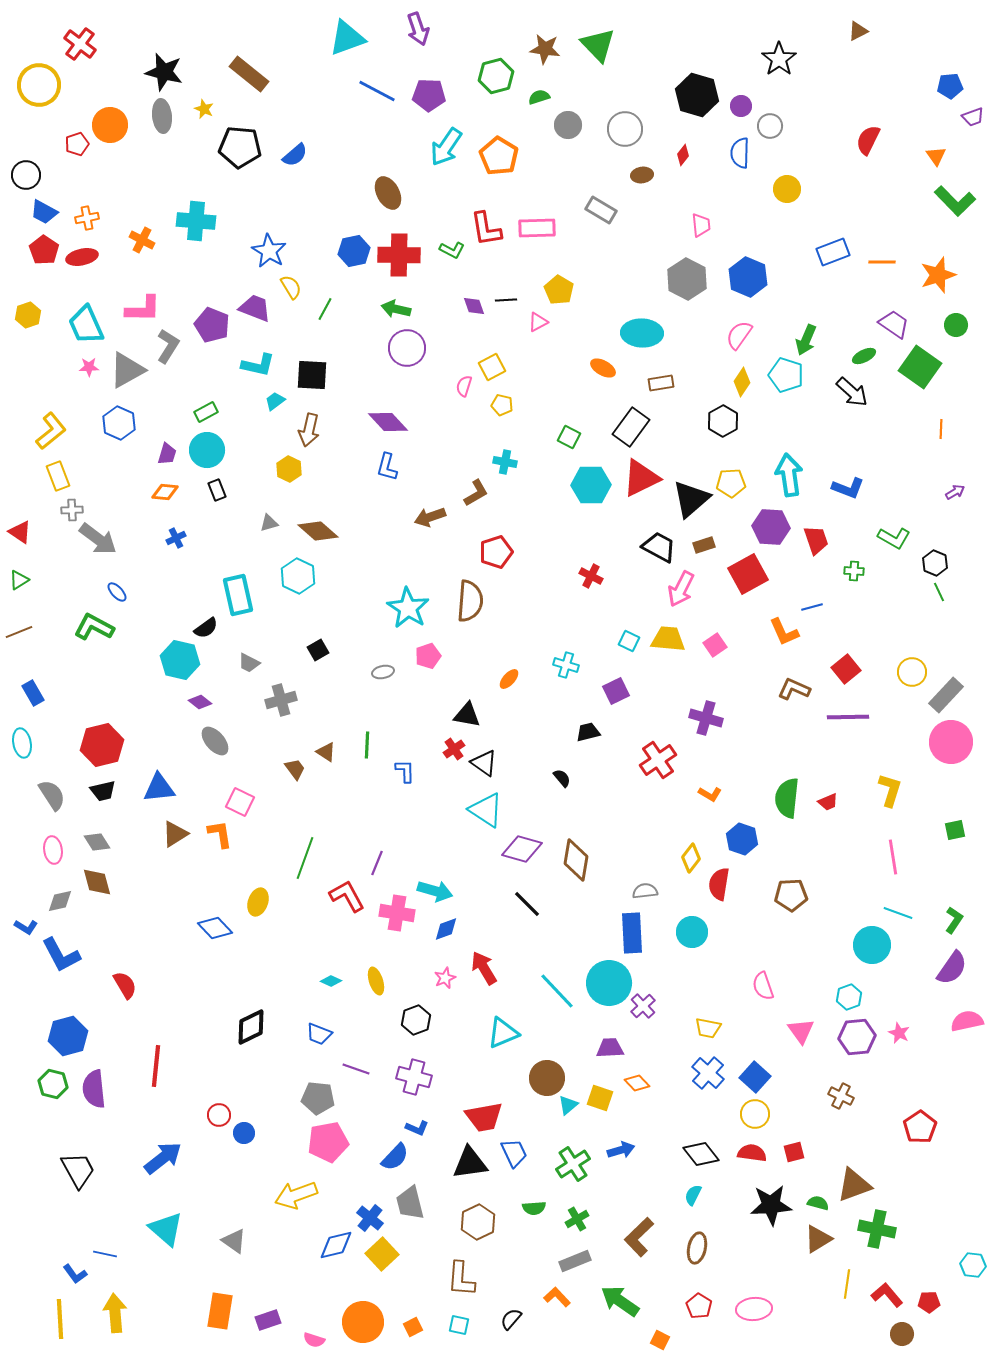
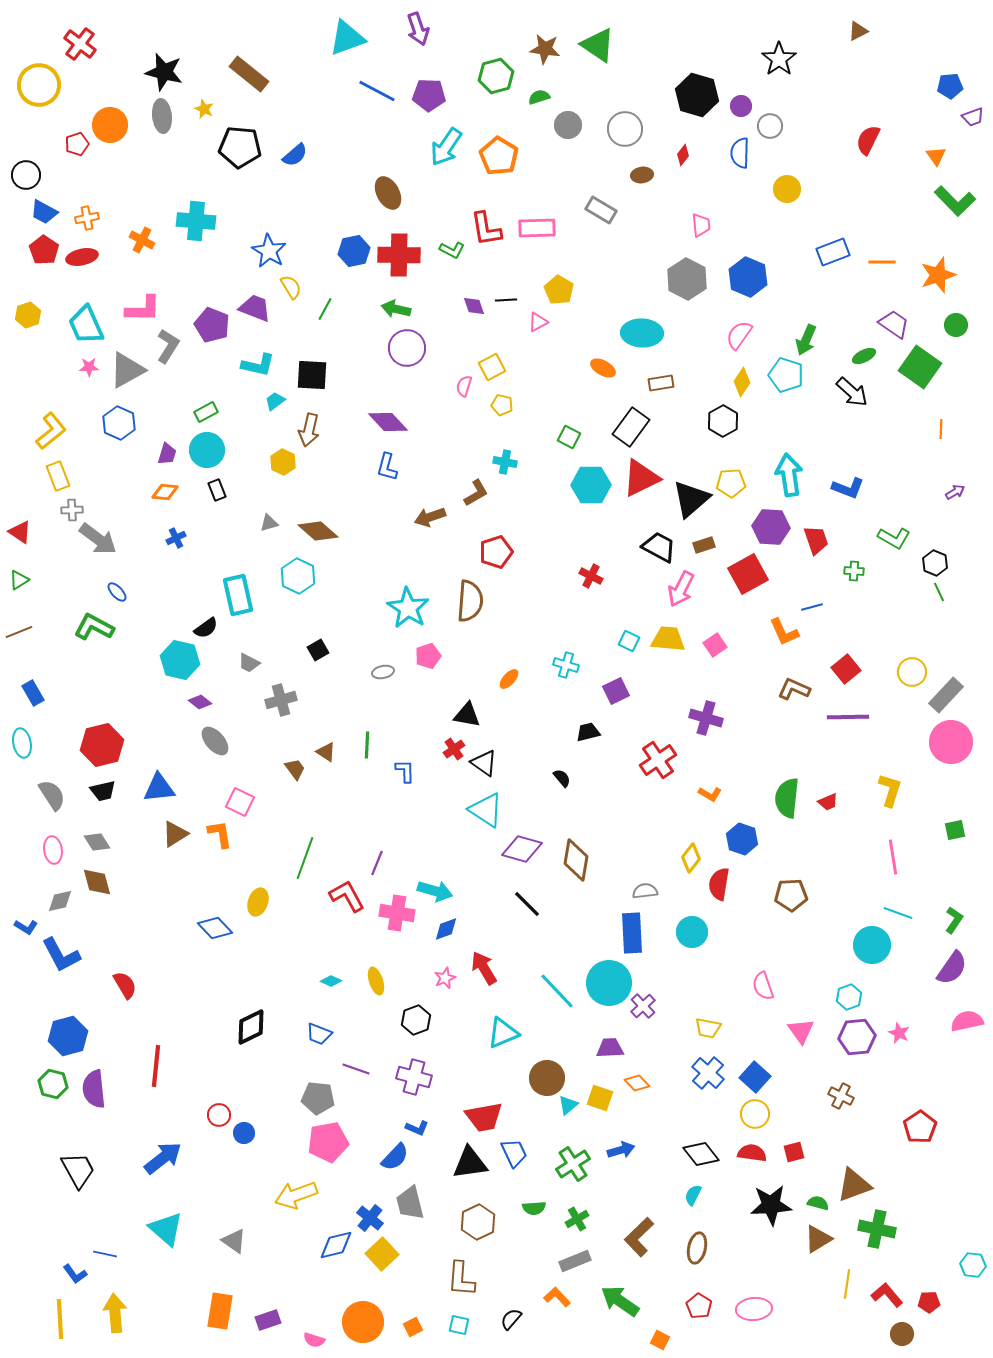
green triangle at (598, 45): rotated 12 degrees counterclockwise
yellow hexagon at (289, 469): moved 6 px left, 7 px up
